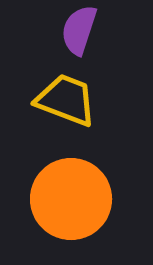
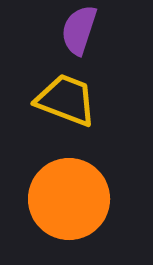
orange circle: moved 2 px left
